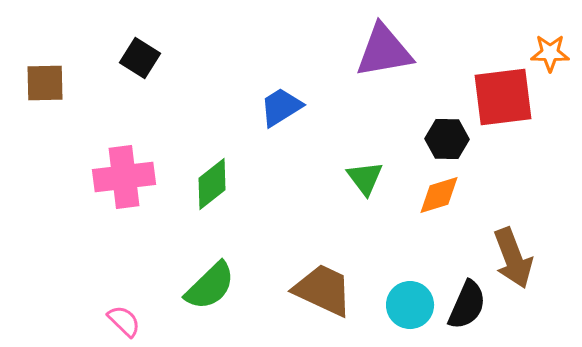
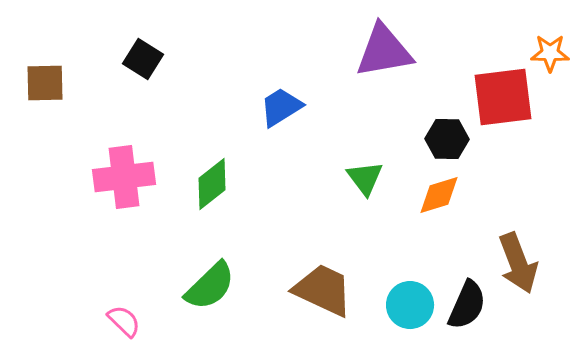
black square: moved 3 px right, 1 px down
brown arrow: moved 5 px right, 5 px down
